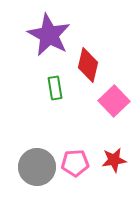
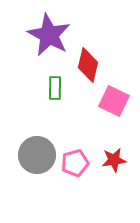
green rectangle: rotated 10 degrees clockwise
pink square: rotated 20 degrees counterclockwise
pink pentagon: rotated 12 degrees counterclockwise
gray circle: moved 12 px up
